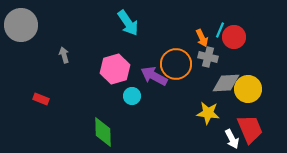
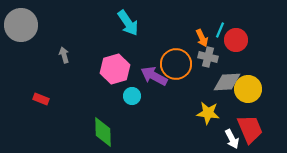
red circle: moved 2 px right, 3 px down
gray diamond: moved 1 px right, 1 px up
